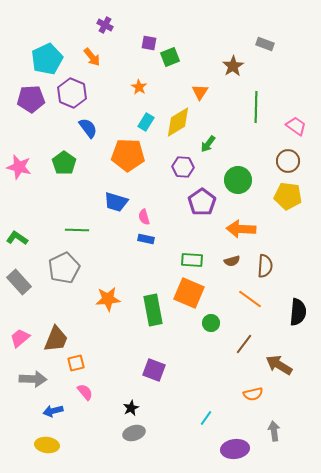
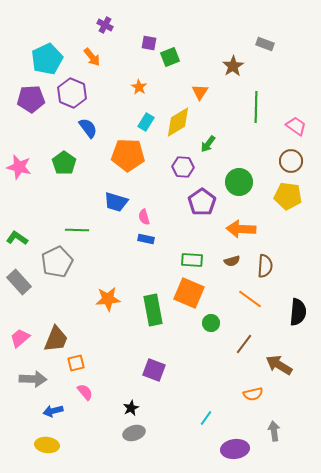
brown circle at (288, 161): moved 3 px right
green circle at (238, 180): moved 1 px right, 2 px down
gray pentagon at (64, 268): moved 7 px left, 6 px up
